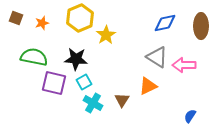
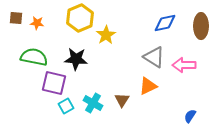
brown square: rotated 16 degrees counterclockwise
orange star: moved 5 px left; rotated 24 degrees clockwise
gray triangle: moved 3 px left
cyan square: moved 18 px left, 24 px down
